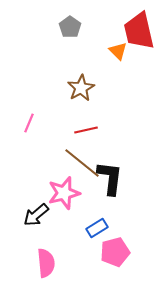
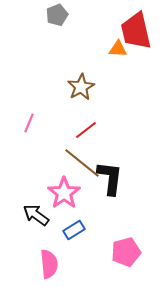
gray pentagon: moved 13 px left, 12 px up; rotated 15 degrees clockwise
red trapezoid: moved 3 px left
orange triangle: moved 2 px up; rotated 42 degrees counterclockwise
brown star: moved 1 px up
red line: rotated 25 degrees counterclockwise
pink star: rotated 20 degrees counterclockwise
black arrow: rotated 76 degrees clockwise
blue rectangle: moved 23 px left, 2 px down
pink pentagon: moved 11 px right
pink semicircle: moved 3 px right, 1 px down
